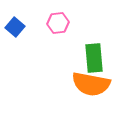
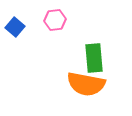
pink hexagon: moved 3 px left, 3 px up
orange semicircle: moved 5 px left
